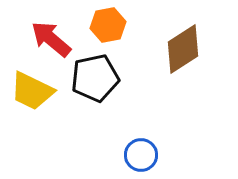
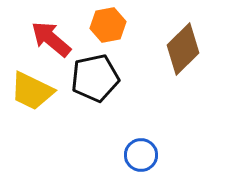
brown diamond: rotated 12 degrees counterclockwise
